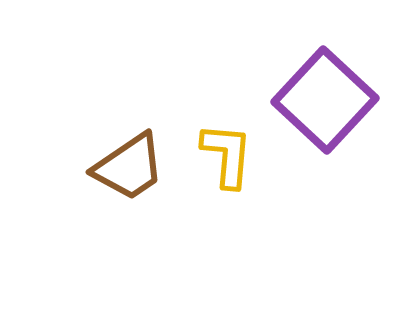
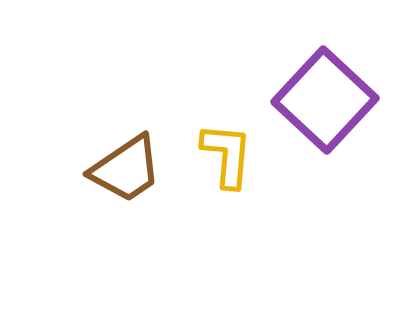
brown trapezoid: moved 3 px left, 2 px down
